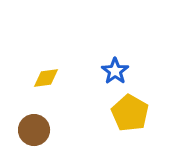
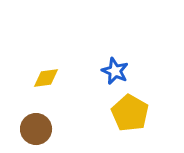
blue star: rotated 12 degrees counterclockwise
brown circle: moved 2 px right, 1 px up
